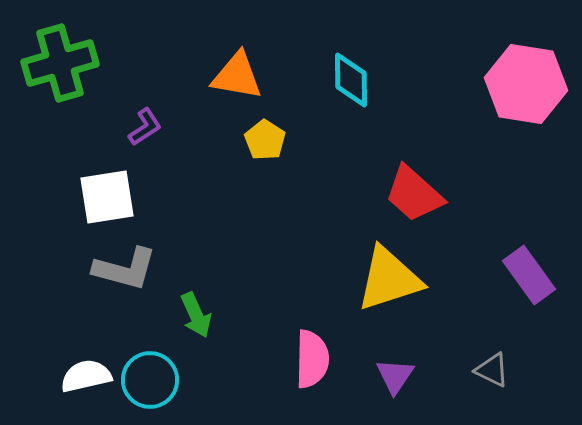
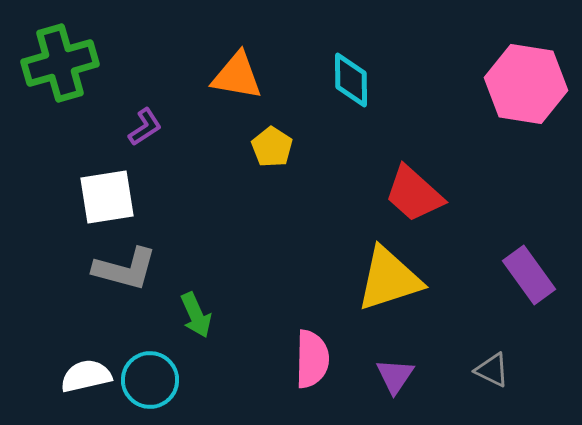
yellow pentagon: moved 7 px right, 7 px down
